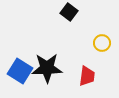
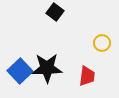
black square: moved 14 px left
blue square: rotated 15 degrees clockwise
